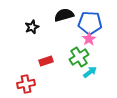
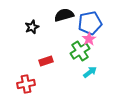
blue pentagon: rotated 15 degrees counterclockwise
green cross: moved 1 px right, 6 px up
